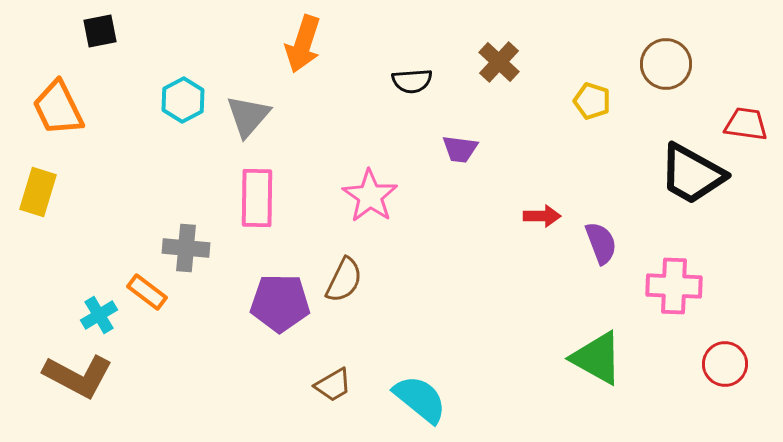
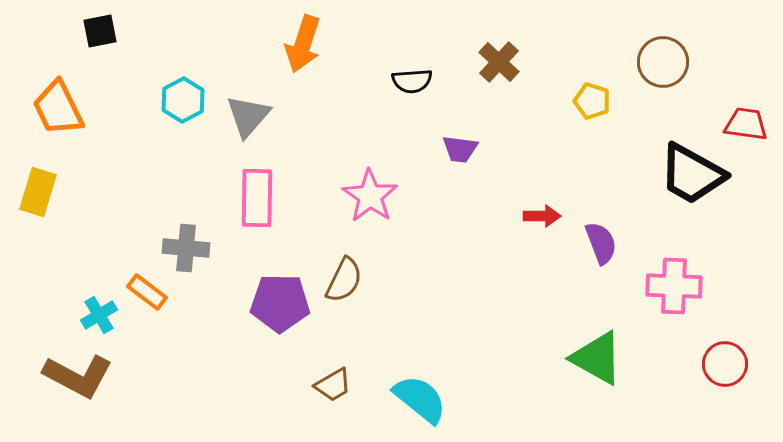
brown circle: moved 3 px left, 2 px up
